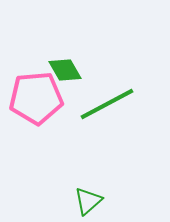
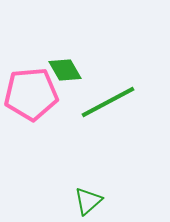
pink pentagon: moved 5 px left, 4 px up
green line: moved 1 px right, 2 px up
